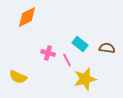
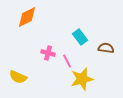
cyan rectangle: moved 7 px up; rotated 14 degrees clockwise
brown semicircle: moved 1 px left
pink line: moved 1 px down
yellow star: moved 3 px left
